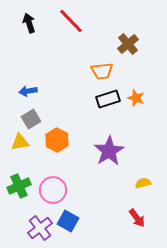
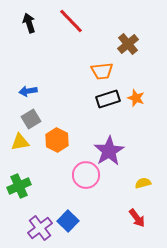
pink circle: moved 33 px right, 15 px up
blue square: rotated 15 degrees clockwise
